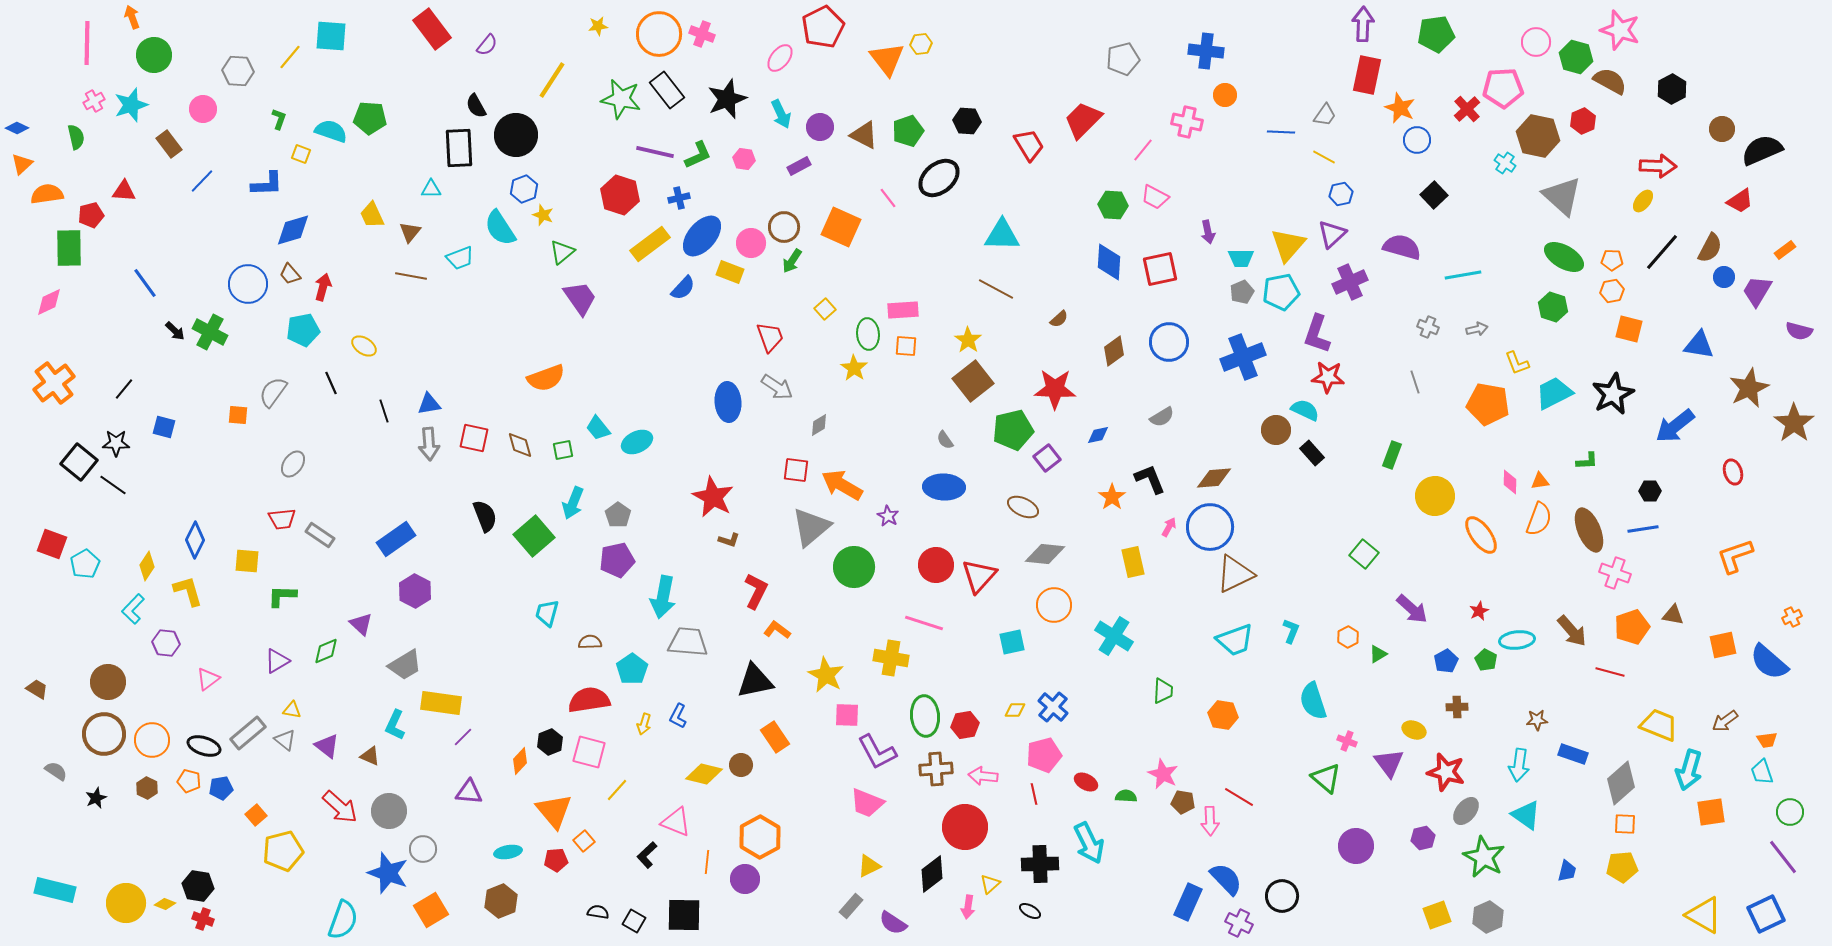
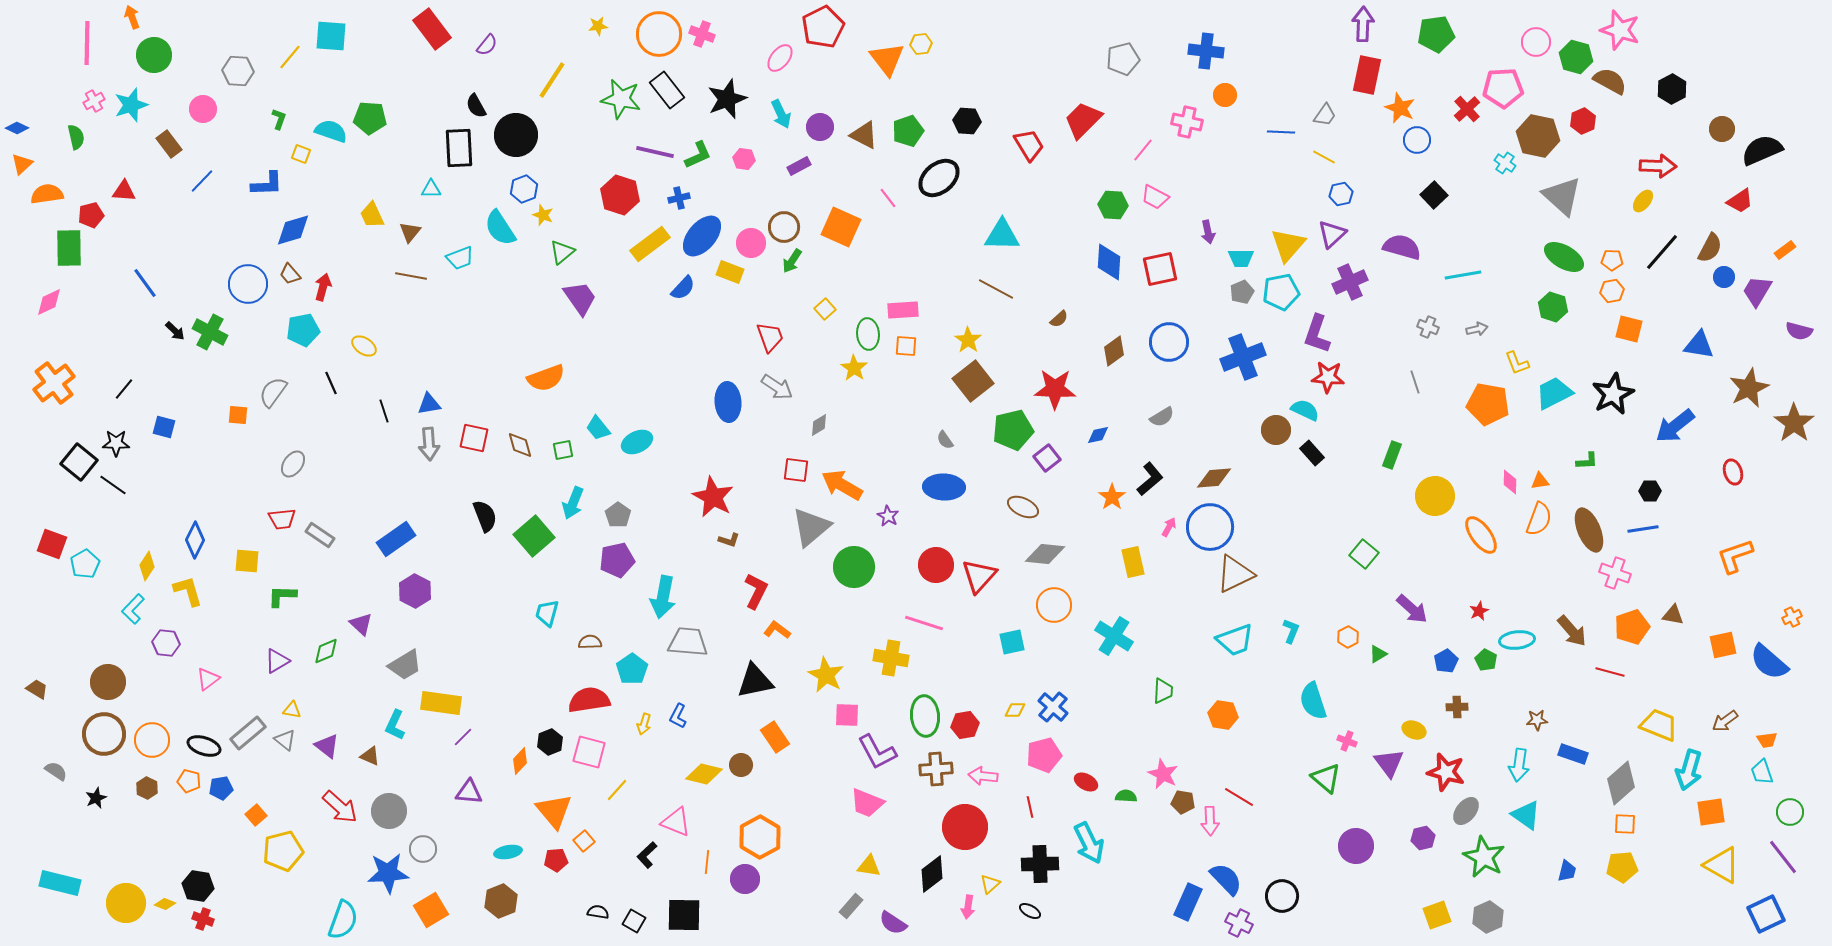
black L-shape at (1150, 479): rotated 72 degrees clockwise
red line at (1034, 794): moved 4 px left, 13 px down
yellow triangle at (869, 866): rotated 35 degrees clockwise
blue star at (388, 873): rotated 24 degrees counterclockwise
cyan rectangle at (55, 890): moved 5 px right, 7 px up
yellow triangle at (1704, 915): moved 18 px right, 50 px up
